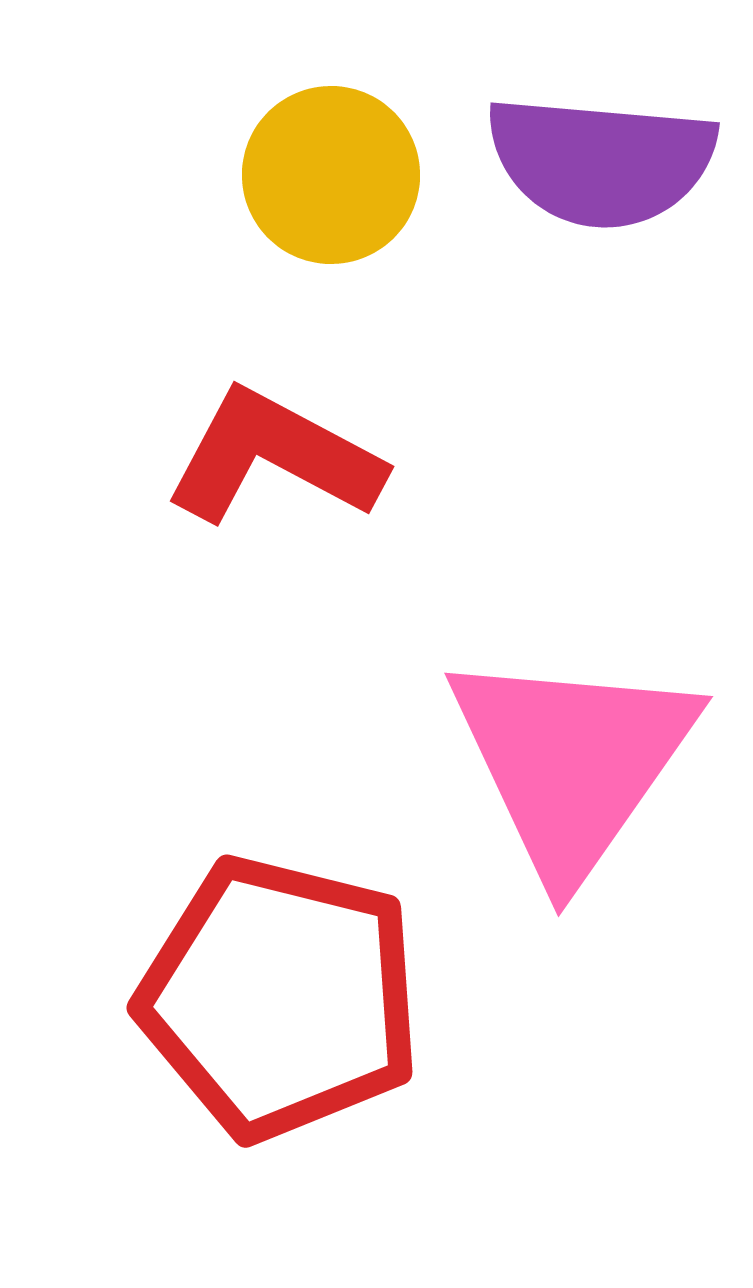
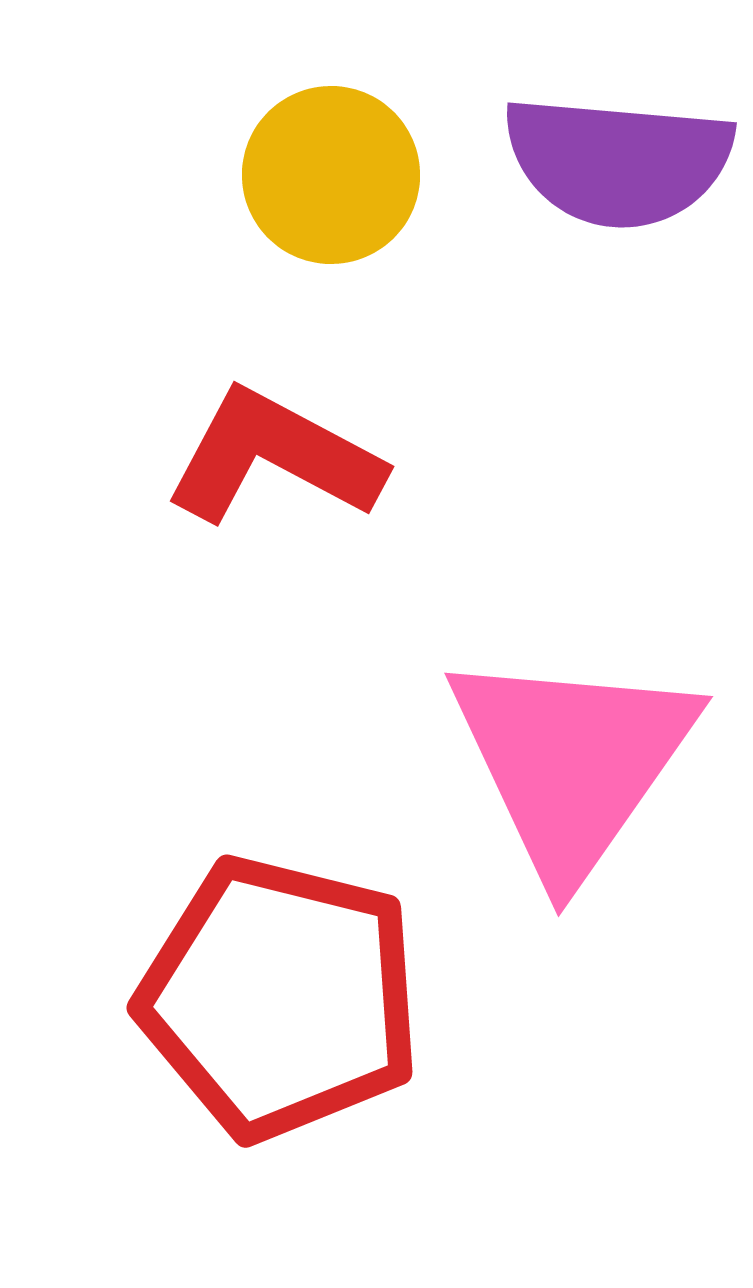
purple semicircle: moved 17 px right
